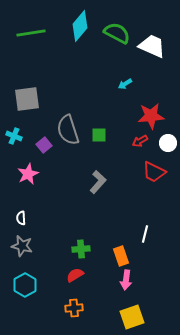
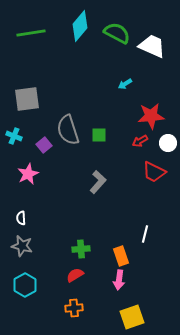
pink arrow: moved 7 px left
